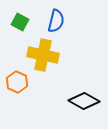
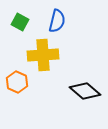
blue semicircle: moved 1 px right
yellow cross: rotated 16 degrees counterclockwise
black diamond: moved 1 px right, 10 px up; rotated 12 degrees clockwise
